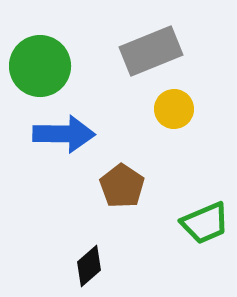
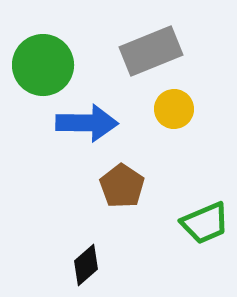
green circle: moved 3 px right, 1 px up
blue arrow: moved 23 px right, 11 px up
black diamond: moved 3 px left, 1 px up
